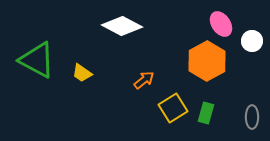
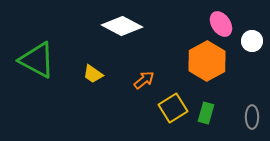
yellow trapezoid: moved 11 px right, 1 px down
